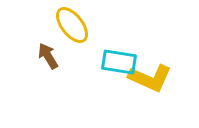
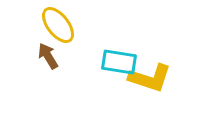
yellow ellipse: moved 14 px left
yellow L-shape: rotated 6 degrees counterclockwise
